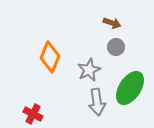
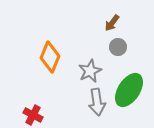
brown arrow: rotated 108 degrees clockwise
gray circle: moved 2 px right
gray star: moved 1 px right, 1 px down
green ellipse: moved 1 px left, 2 px down
red cross: moved 1 px down
